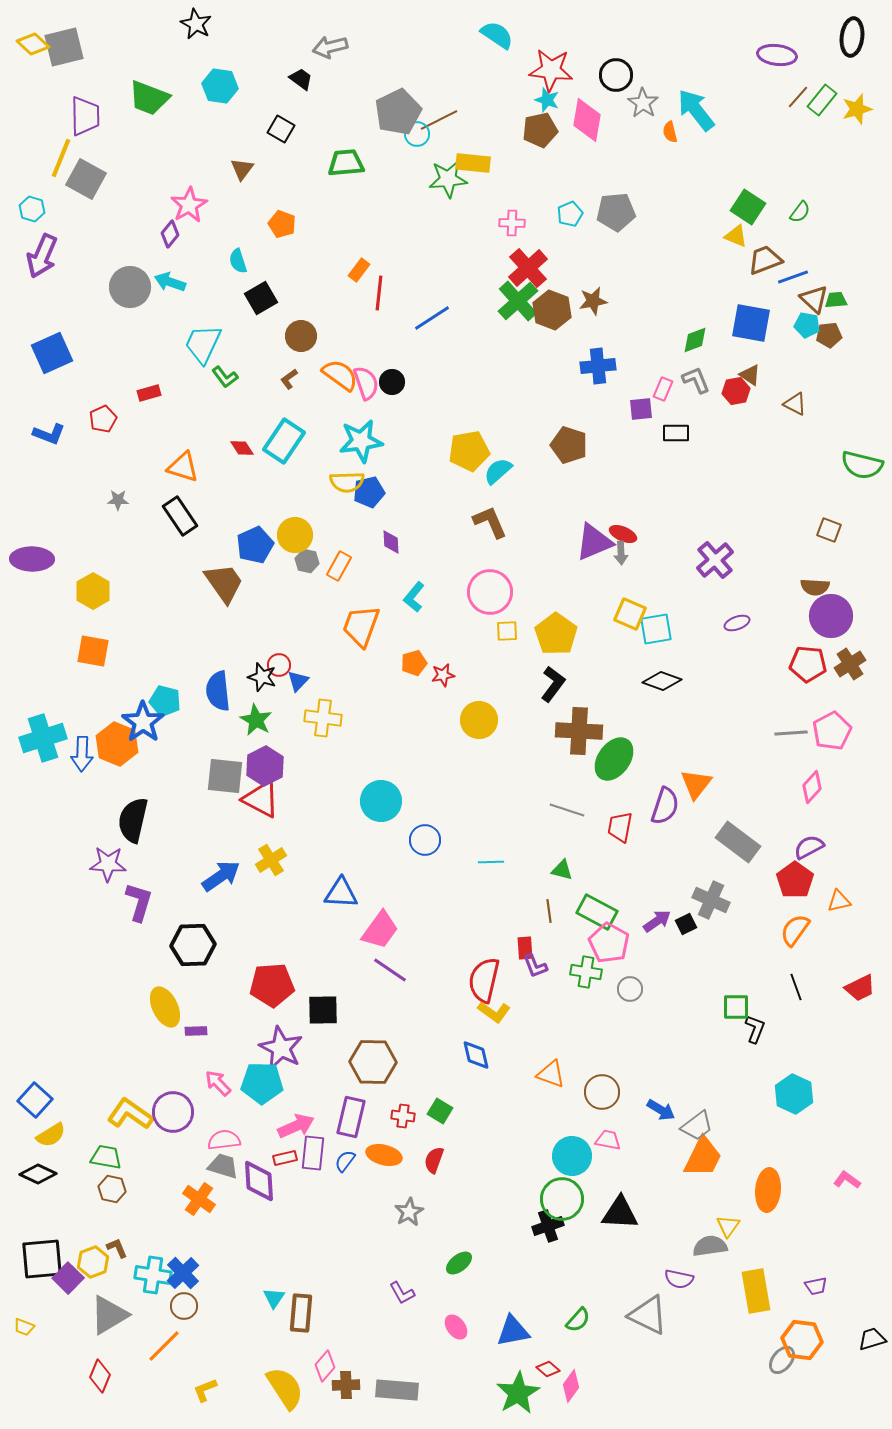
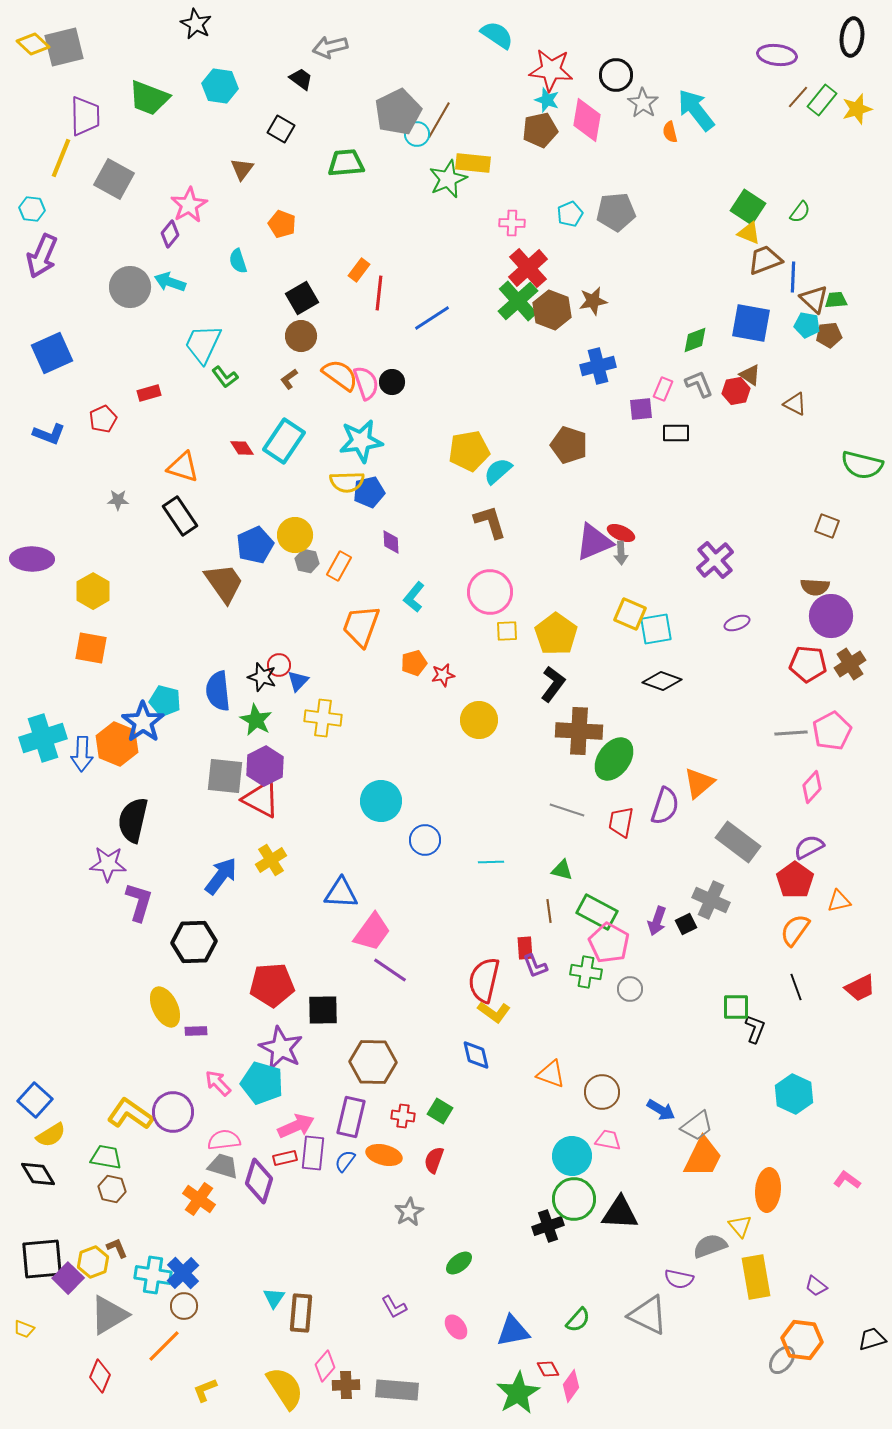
brown line at (439, 120): rotated 33 degrees counterclockwise
gray square at (86, 179): moved 28 px right
green star at (448, 179): rotated 18 degrees counterclockwise
cyan hexagon at (32, 209): rotated 10 degrees counterclockwise
yellow triangle at (736, 236): moved 13 px right, 3 px up
blue line at (793, 277): rotated 68 degrees counterclockwise
black square at (261, 298): moved 41 px right
blue cross at (598, 366): rotated 8 degrees counterclockwise
gray L-shape at (696, 380): moved 3 px right, 4 px down
brown L-shape at (490, 522): rotated 6 degrees clockwise
brown square at (829, 530): moved 2 px left, 4 px up
red ellipse at (623, 534): moved 2 px left, 1 px up
orange square at (93, 651): moved 2 px left, 3 px up
orange triangle at (696, 784): moved 3 px right, 1 px up; rotated 12 degrees clockwise
red trapezoid at (620, 827): moved 1 px right, 5 px up
blue arrow at (221, 876): rotated 18 degrees counterclockwise
purple arrow at (657, 921): rotated 144 degrees clockwise
pink trapezoid at (380, 930): moved 8 px left, 2 px down
black hexagon at (193, 945): moved 1 px right, 3 px up
cyan pentagon at (262, 1083): rotated 15 degrees clockwise
black diamond at (38, 1174): rotated 33 degrees clockwise
purple diamond at (259, 1181): rotated 21 degrees clockwise
green circle at (562, 1199): moved 12 px right
yellow triangle at (728, 1226): moved 12 px right; rotated 15 degrees counterclockwise
gray semicircle at (710, 1246): rotated 12 degrees counterclockwise
purple trapezoid at (816, 1286): rotated 50 degrees clockwise
yellow rectangle at (756, 1291): moved 14 px up
purple L-shape at (402, 1293): moved 8 px left, 14 px down
yellow trapezoid at (24, 1327): moved 2 px down
red diamond at (548, 1369): rotated 20 degrees clockwise
